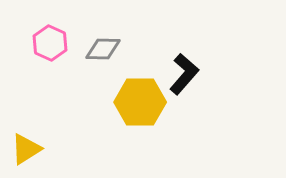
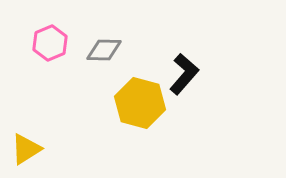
pink hexagon: rotated 12 degrees clockwise
gray diamond: moved 1 px right, 1 px down
yellow hexagon: moved 1 px down; rotated 15 degrees clockwise
